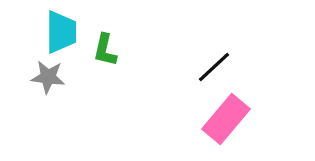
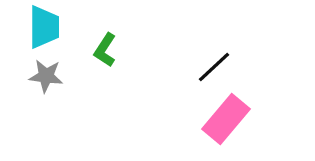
cyan trapezoid: moved 17 px left, 5 px up
green L-shape: rotated 20 degrees clockwise
gray star: moved 2 px left, 1 px up
